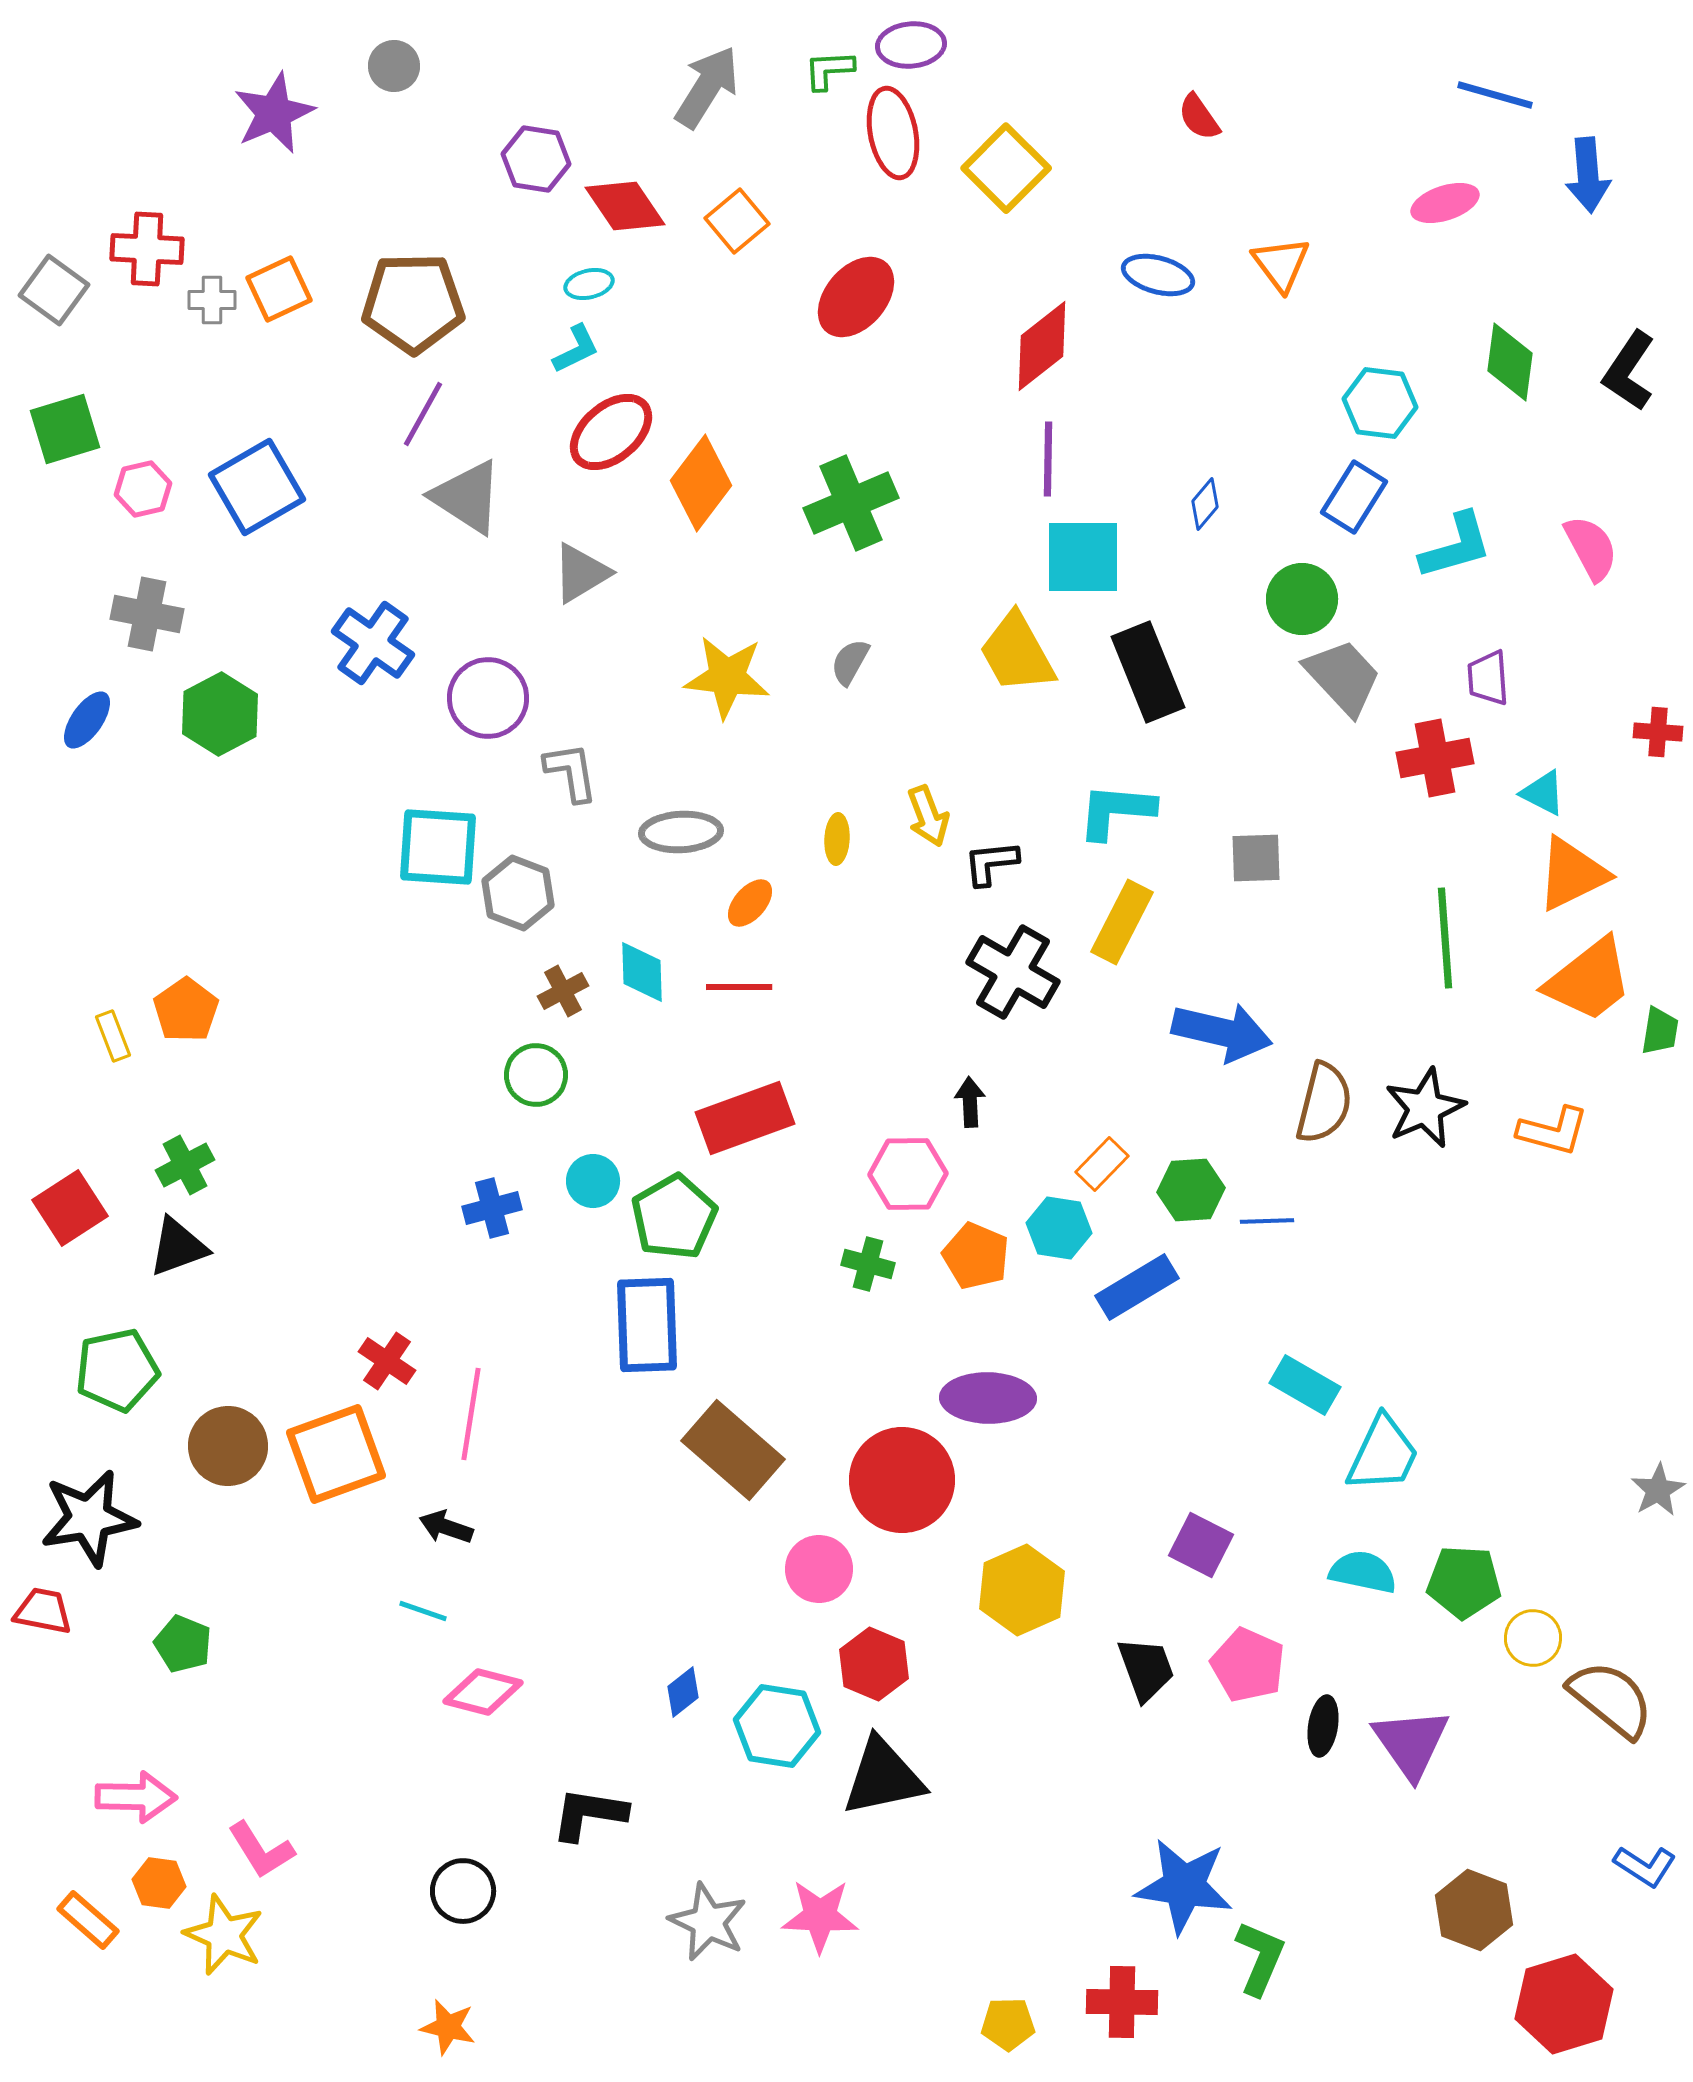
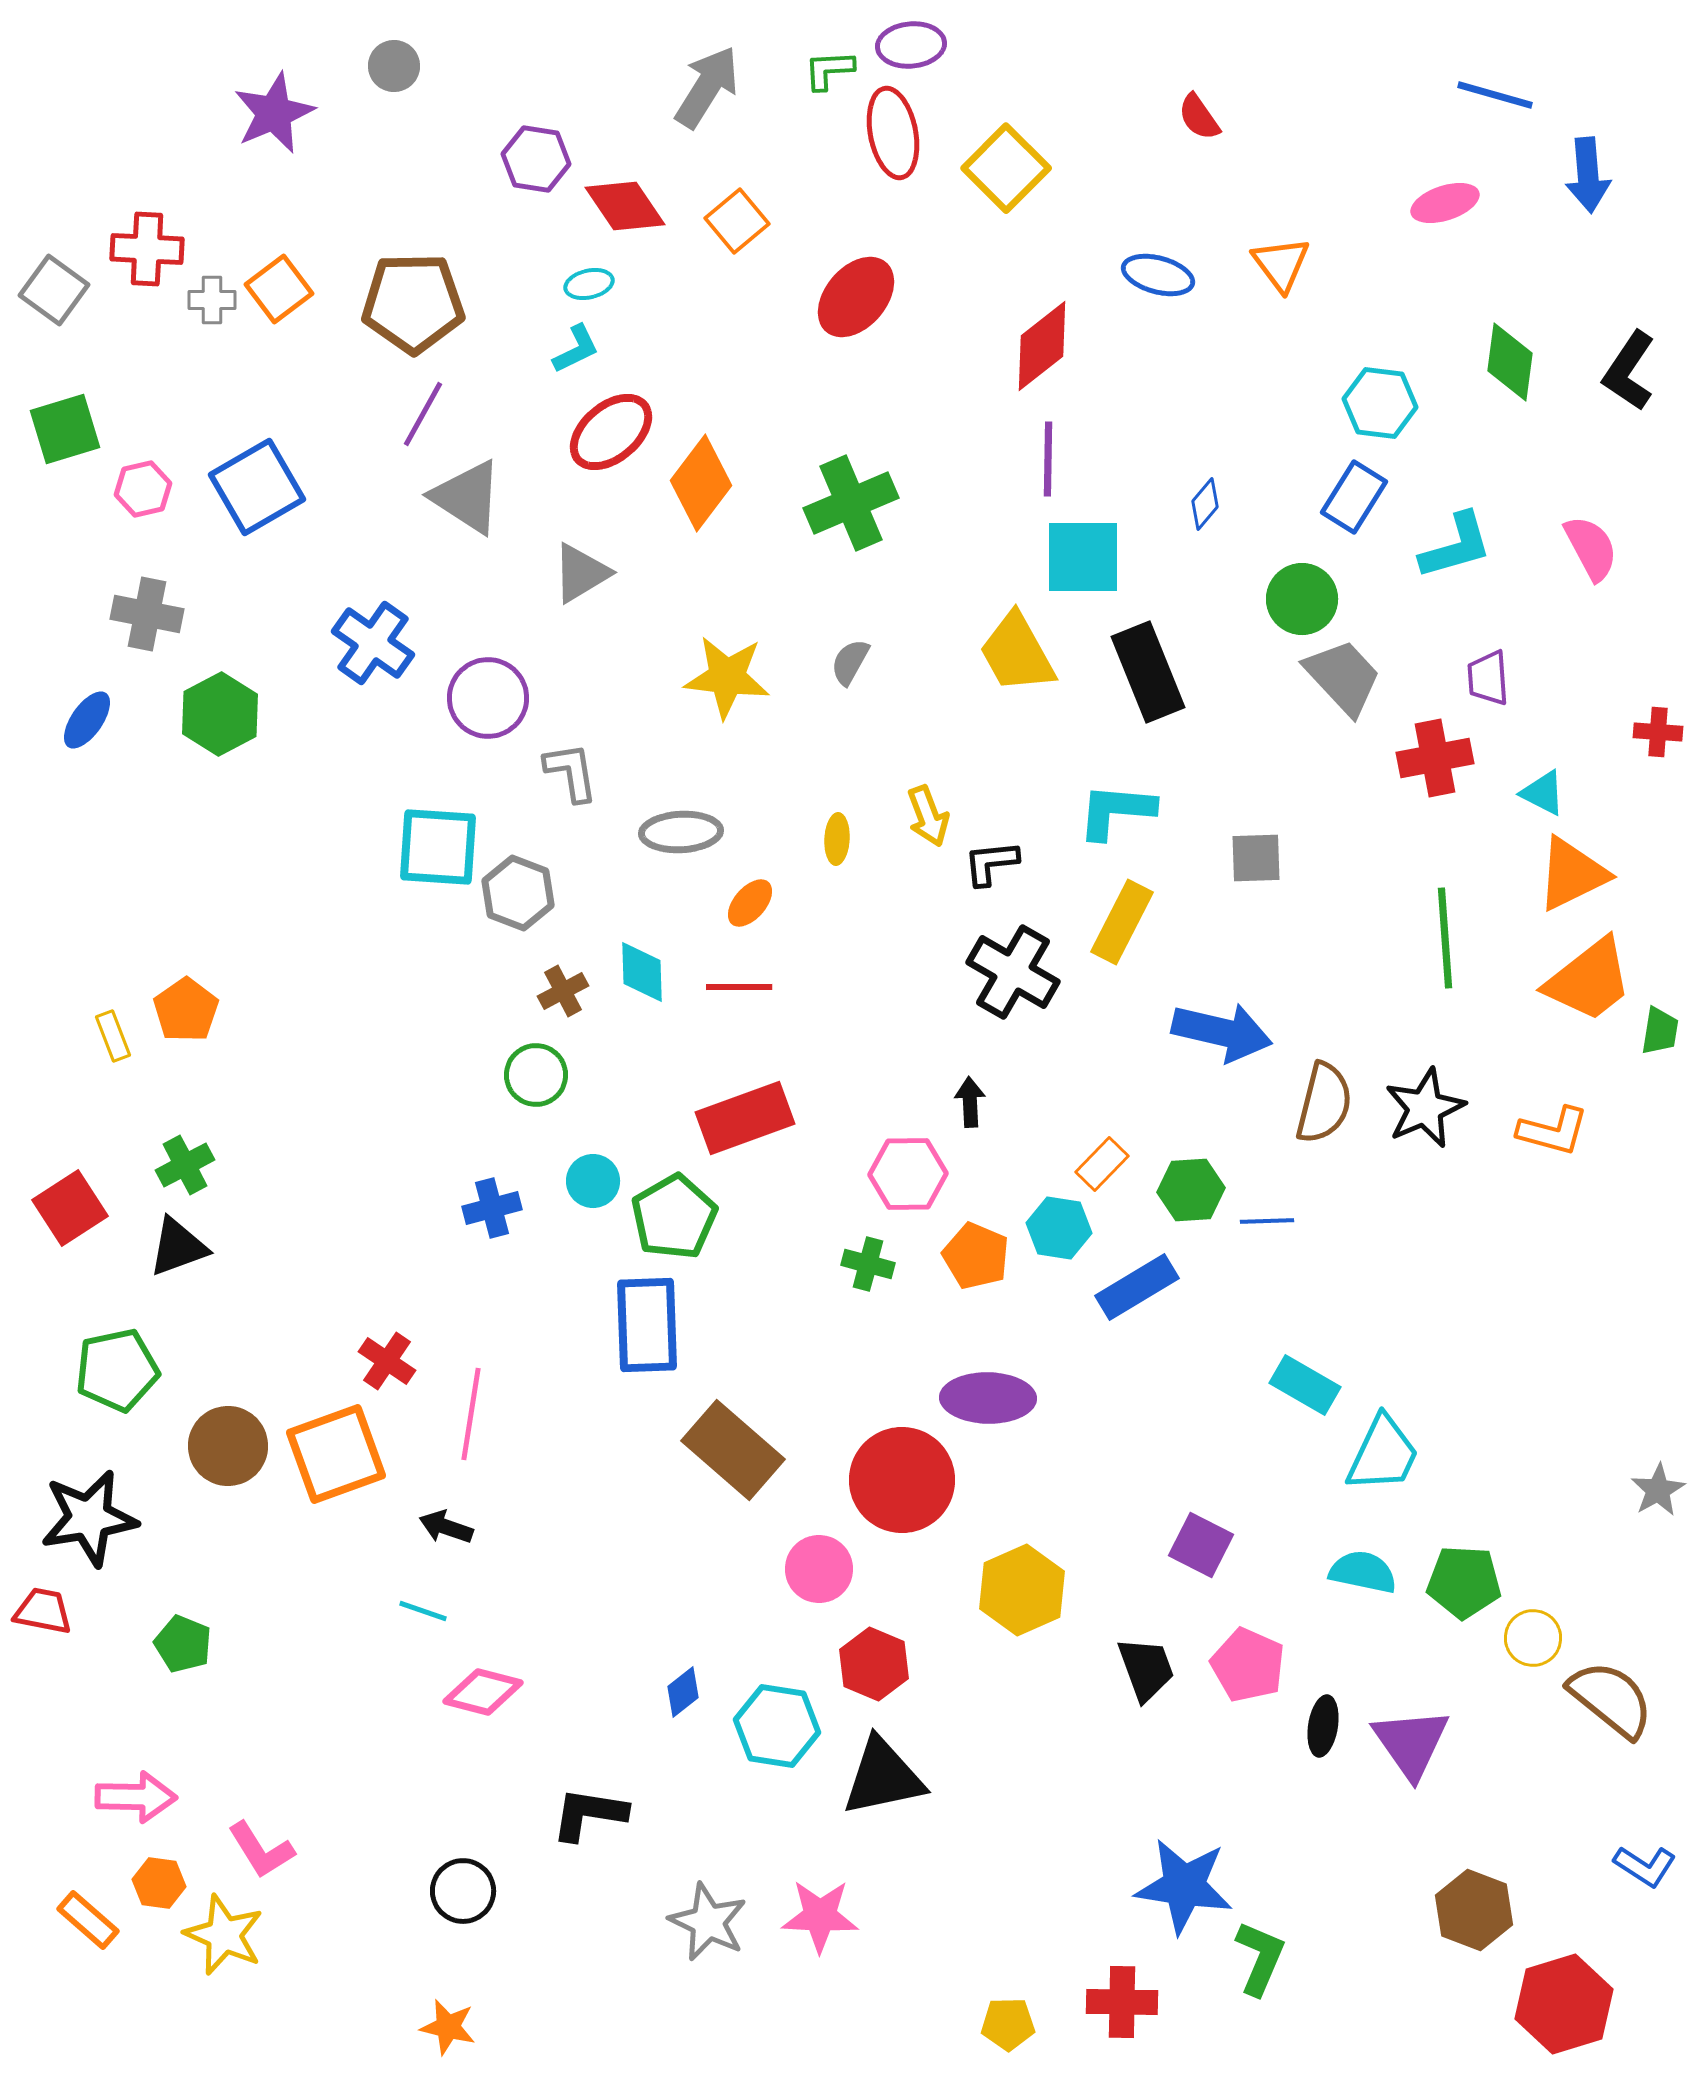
orange square at (279, 289): rotated 12 degrees counterclockwise
